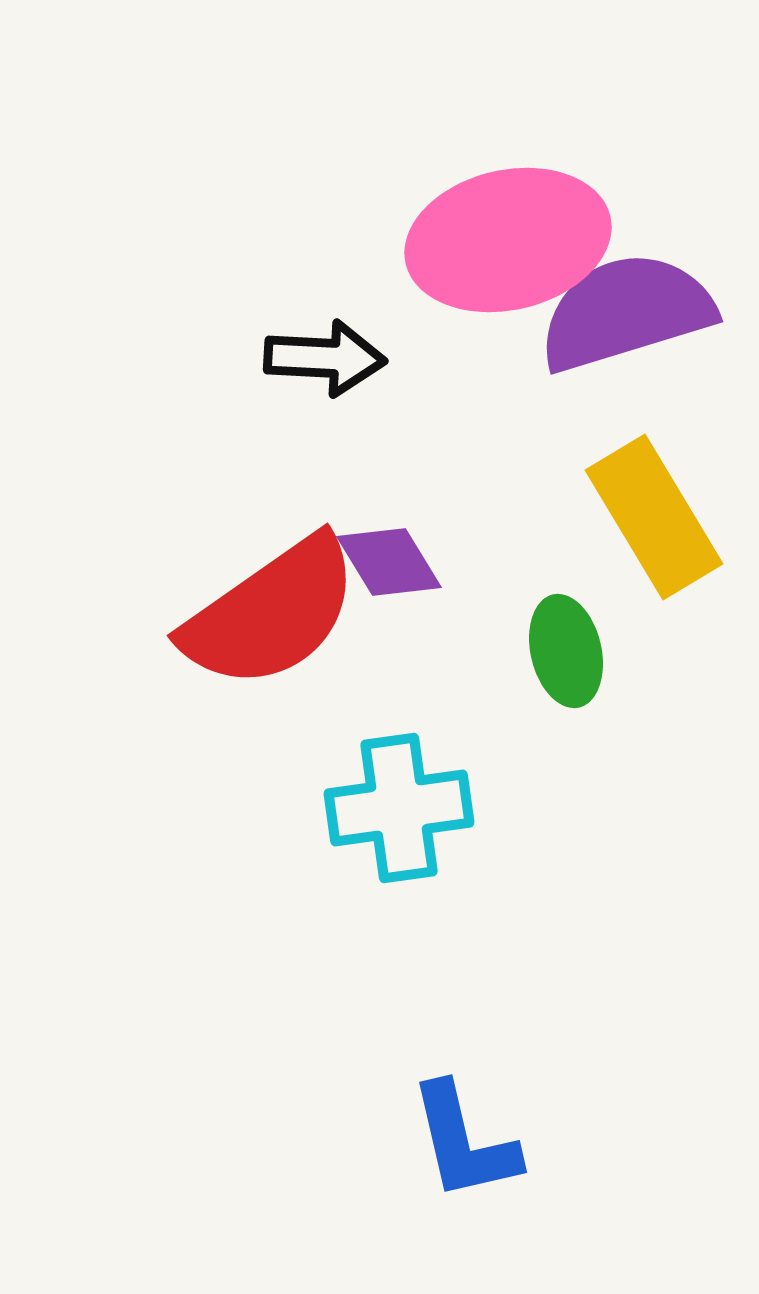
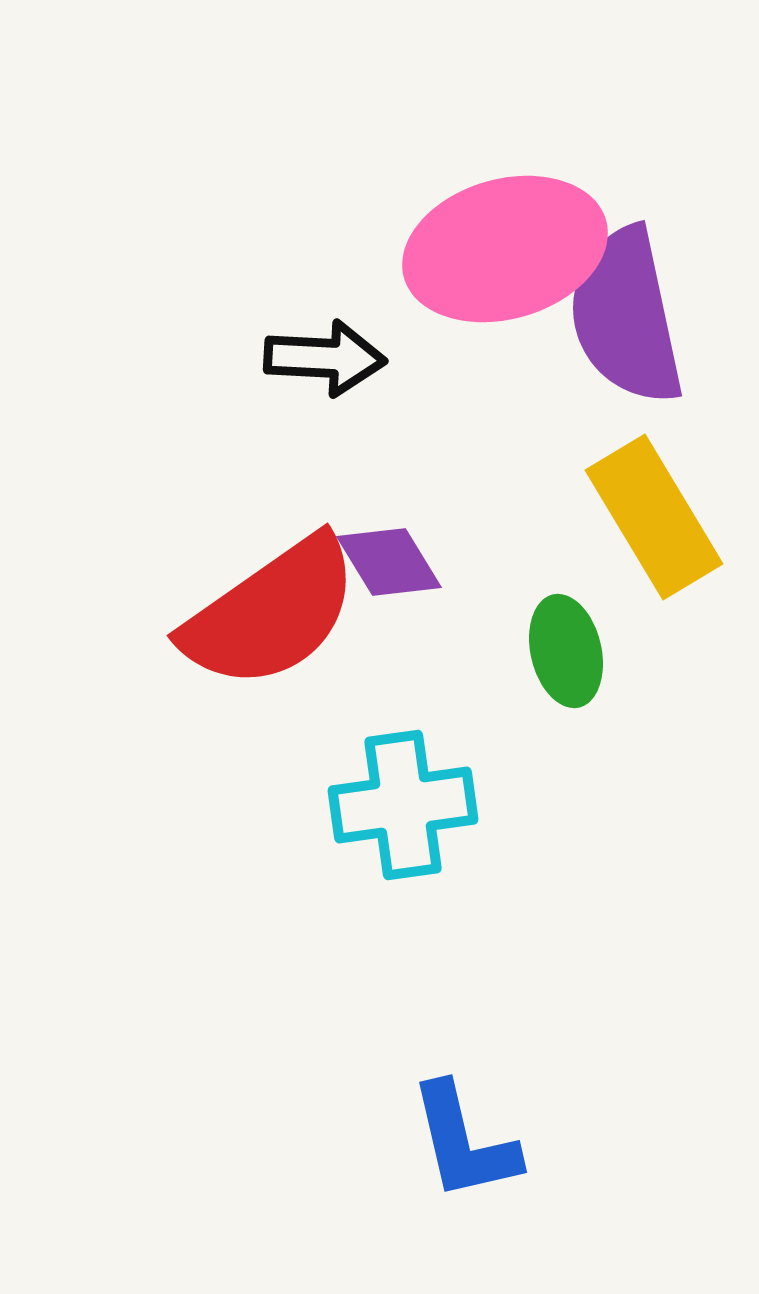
pink ellipse: moved 3 px left, 9 px down; rotated 3 degrees counterclockwise
purple semicircle: moved 4 px down; rotated 85 degrees counterclockwise
cyan cross: moved 4 px right, 3 px up
